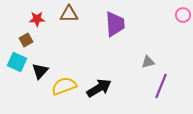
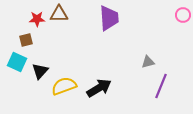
brown triangle: moved 10 px left
purple trapezoid: moved 6 px left, 6 px up
brown square: rotated 16 degrees clockwise
